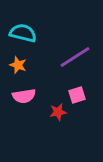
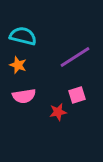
cyan semicircle: moved 3 px down
